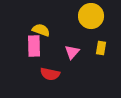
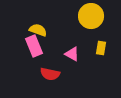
yellow semicircle: moved 3 px left
pink rectangle: rotated 20 degrees counterclockwise
pink triangle: moved 2 px down; rotated 42 degrees counterclockwise
